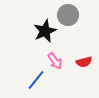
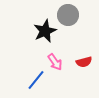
pink arrow: moved 1 px down
